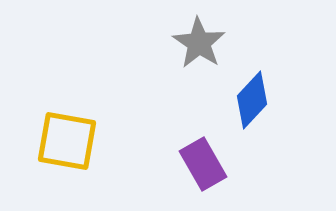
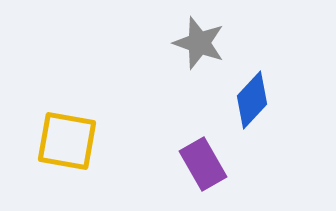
gray star: rotated 14 degrees counterclockwise
